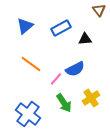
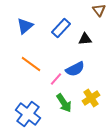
blue rectangle: rotated 18 degrees counterclockwise
